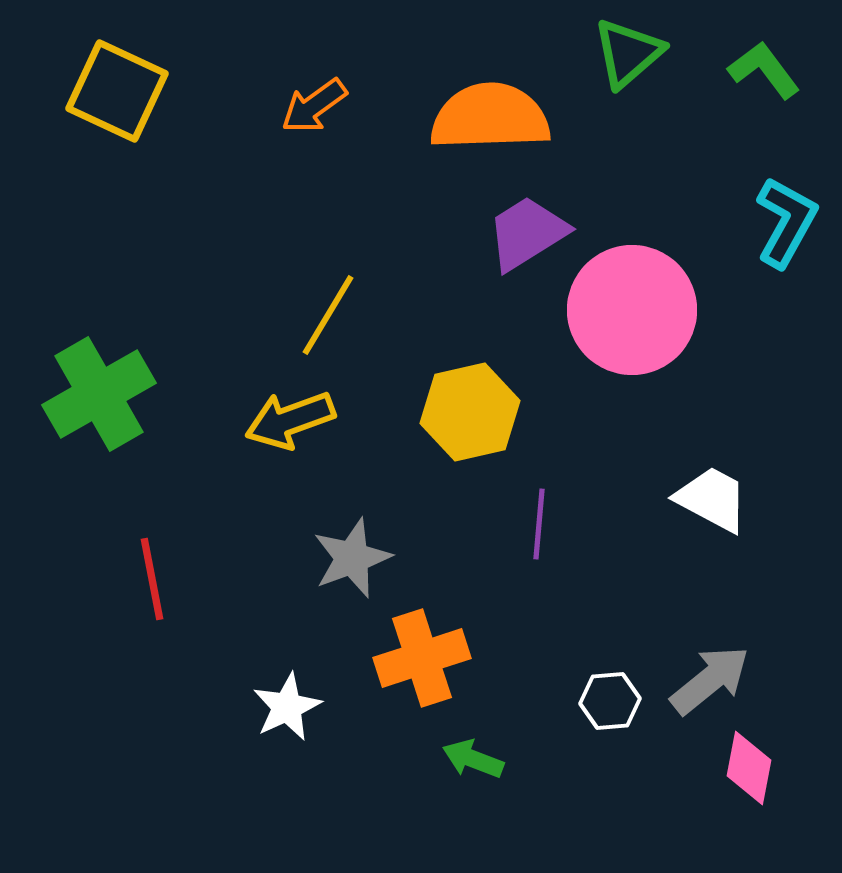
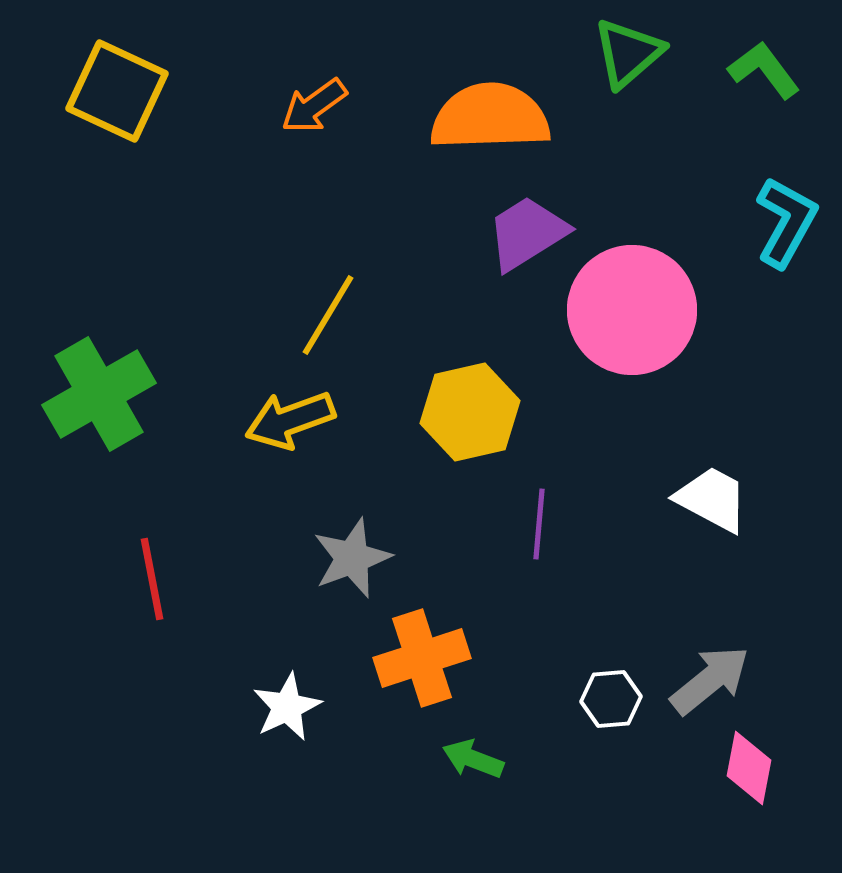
white hexagon: moved 1 px right, 2 px up
